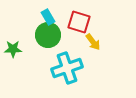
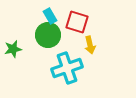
cyan rectangle: moved 2 px right, 1 px up
red square: moved 2 px left
yellow arrow: moved 3 px left, 3 px down; rotated 24 degrees clockwise
green star: rotated 12 degrees counterclockwise
